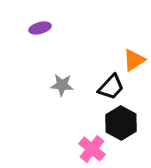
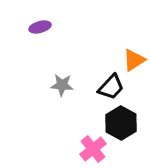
purple ellipse: moved 1 px up
pink cross: moved 1 px right; rotated 12 degrees clockwise
